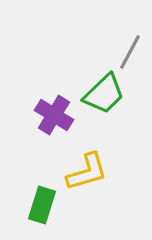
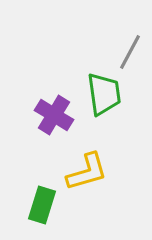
green trapezoid: rotated 54 degrees counterclockwise
